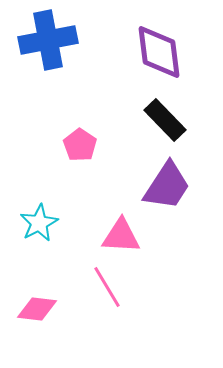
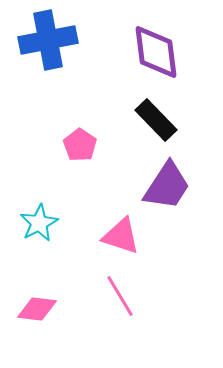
purple diamond: moved 3 px left
black rectangle: moved 9 px left
pink triangle: rotated 15 degrees clockwise
pink line: moved 13 px right, 9 px down
